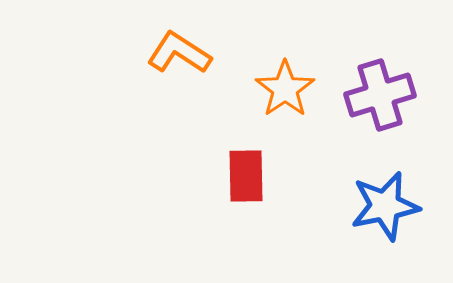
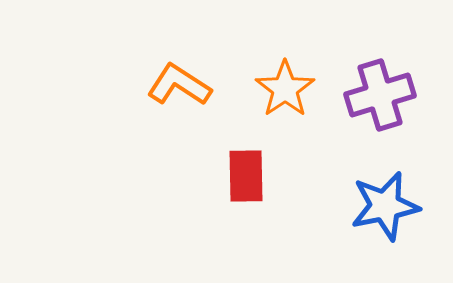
orange L-shape: moved 32 px down
